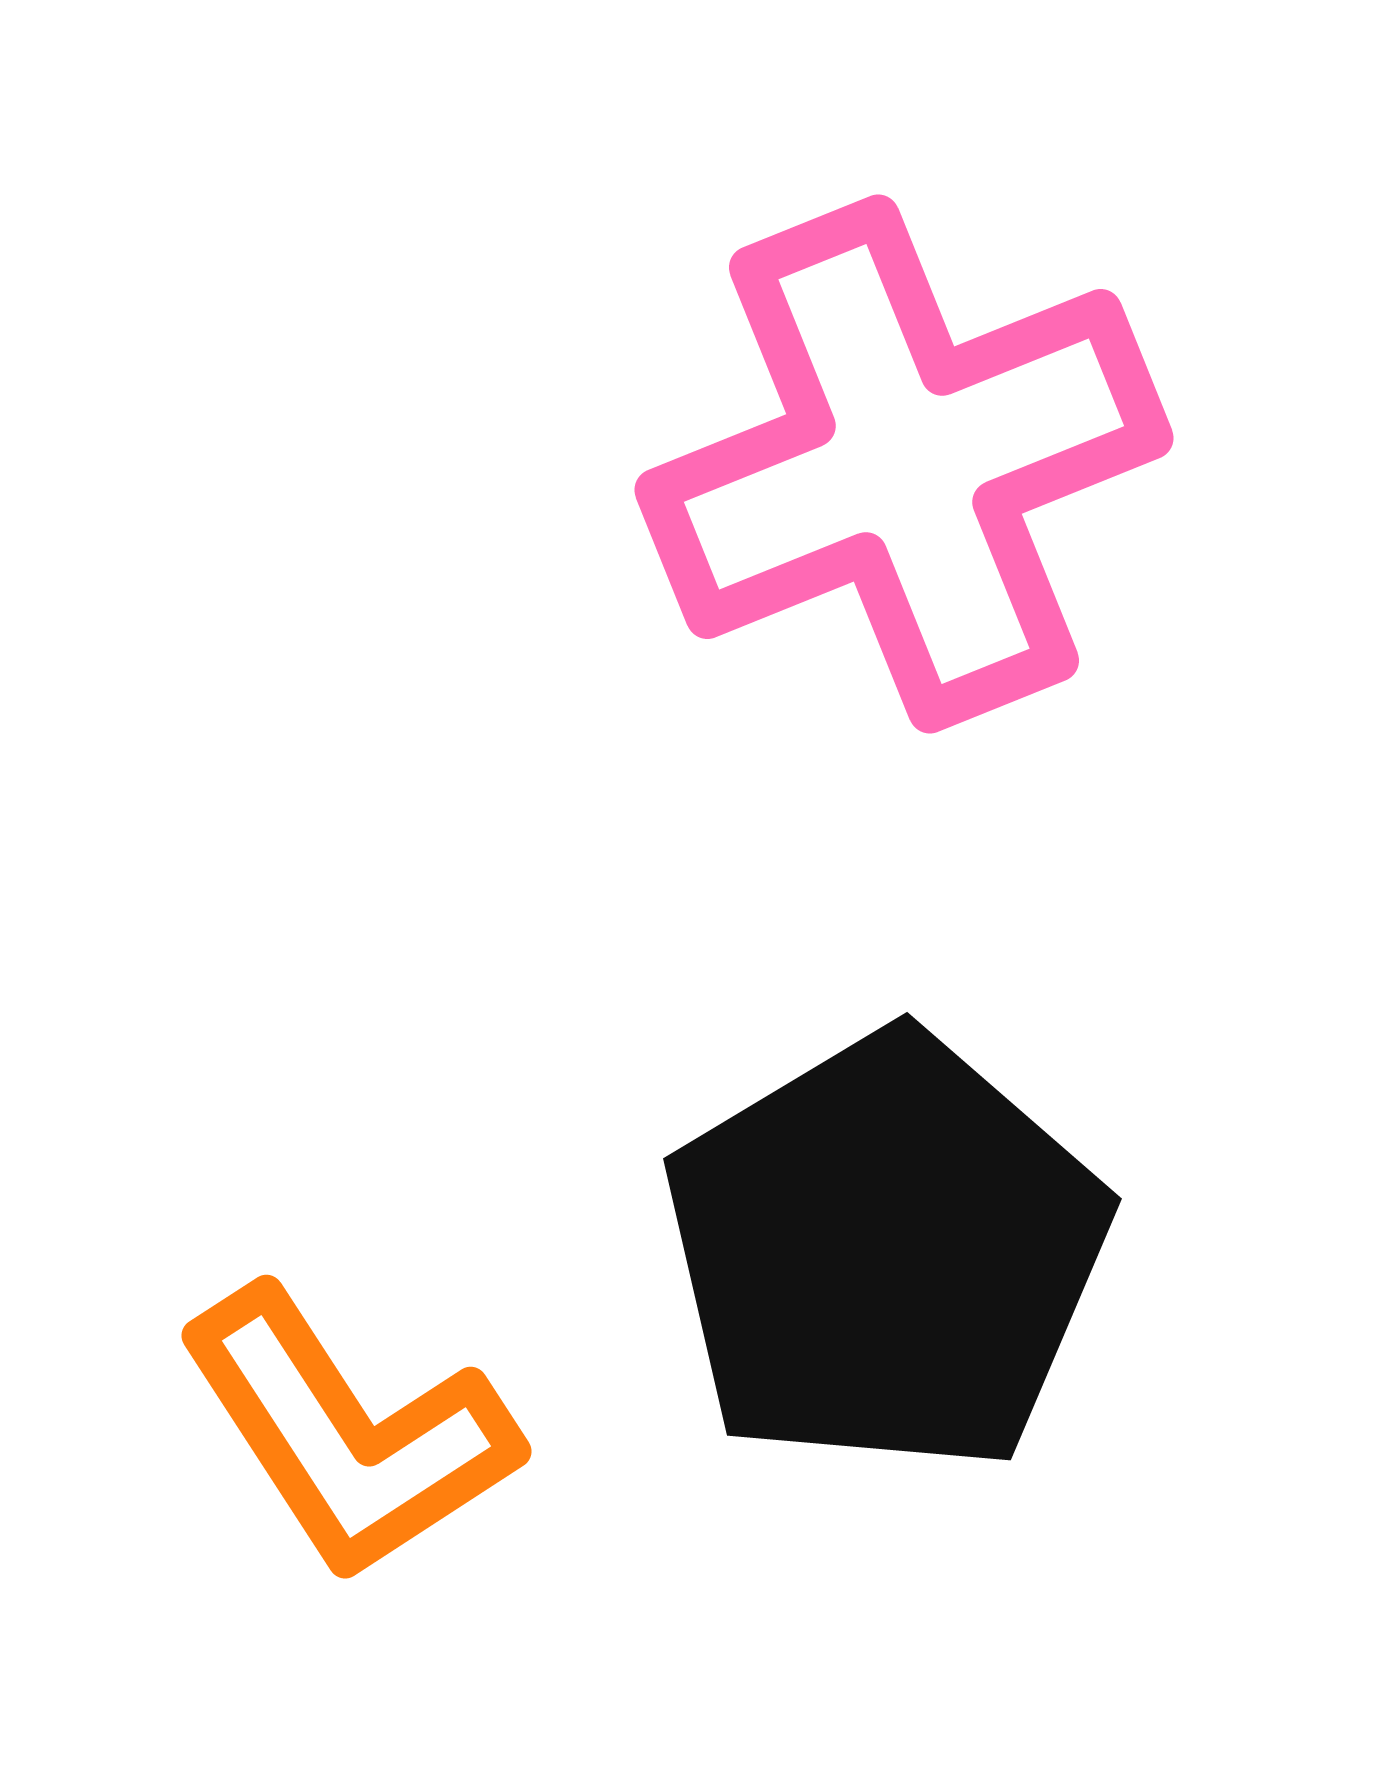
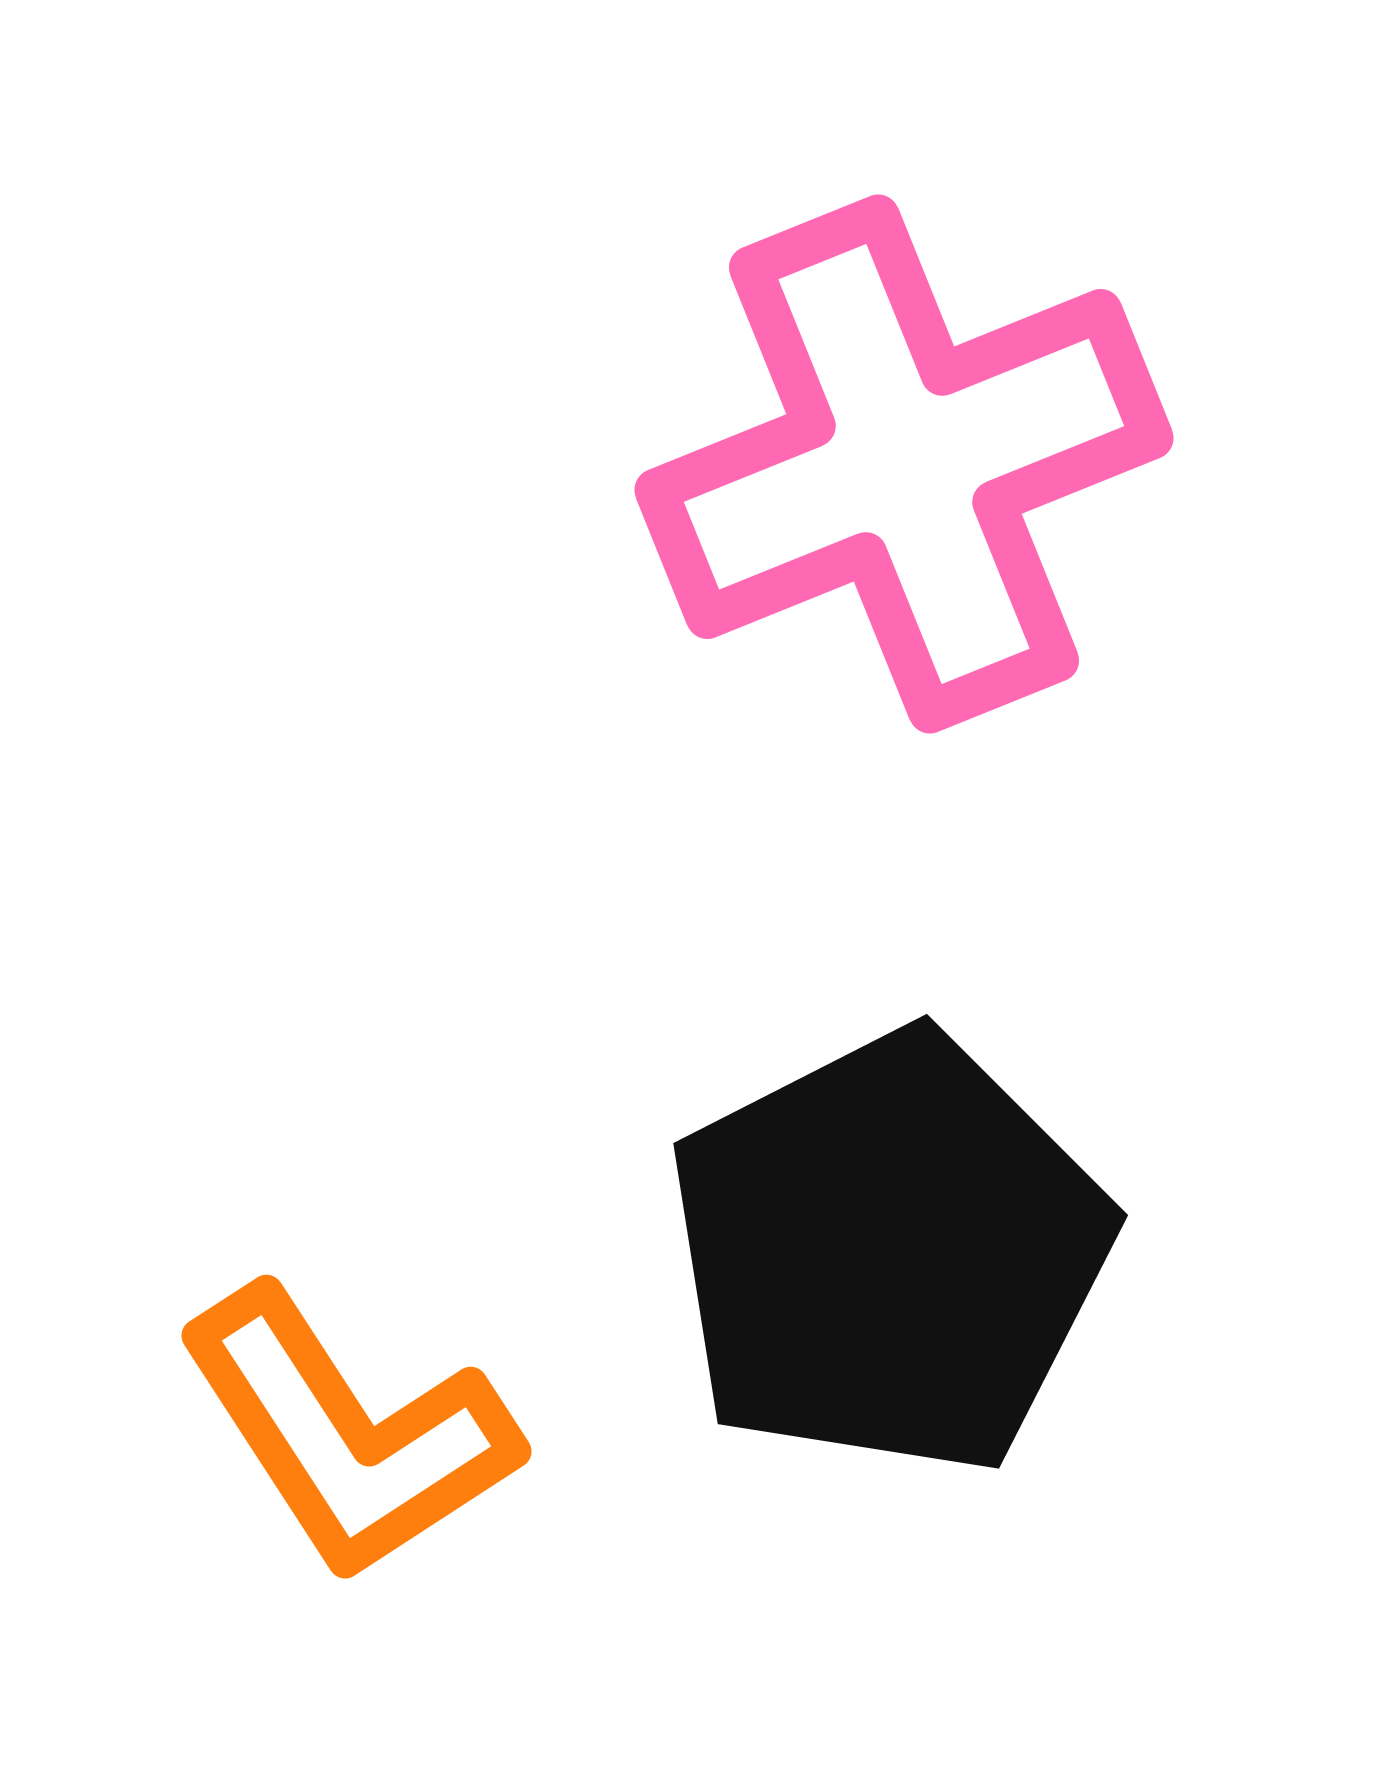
black pentagon: moved 3 px right; rotated 4 degrees clockwise
